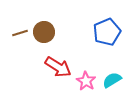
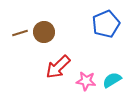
blue pentagon: moved 1 px left, 8 px up
red arrow: rotated 104 degrees clockwise
pink star: rotated 24 degrees counterclockwise
